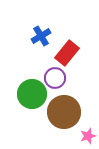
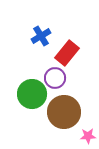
pink star: rotated 14 degrees clockwise
